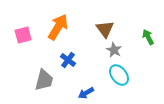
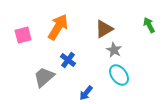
brown triangle: moved 1 px left; rotated 36 degrees clockwise
green arrow: moved 1 px right, 12 px up
gray trapezoid: moved 3 px up; rotated 145 degrees counterclockwise
blue arrow: rotated 21 degrees counterclockwise
